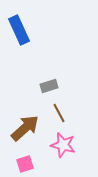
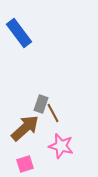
blue rectangle: moved 3 px down; rotated 12 degrees counterclockwise
gray rectangle: moved 8 px left, 18 px down; rotated 54 degrees counterclockwise
brown line: moved 6 px left
pink star: moved 2 px left, 1 px down
